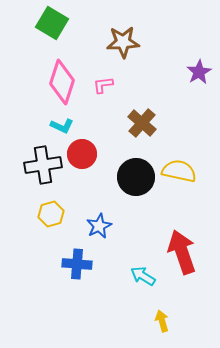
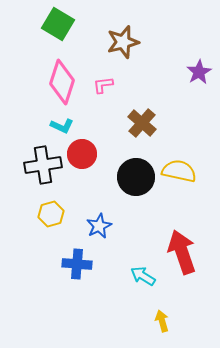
green square: moved 6 px right, 1 px down
brown star: rotated 12 degrees counterclockwise
